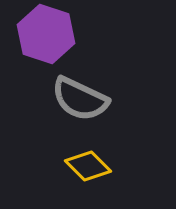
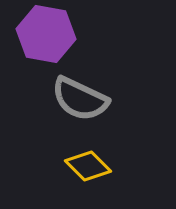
purple hexagon: rotated 8 degrees counterclockwise
